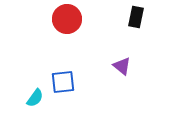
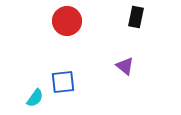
red circle: moved 2 px down
purple triangle: moved 3 px right
